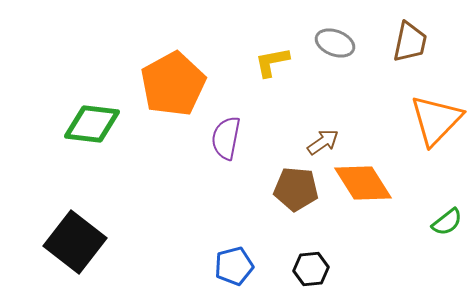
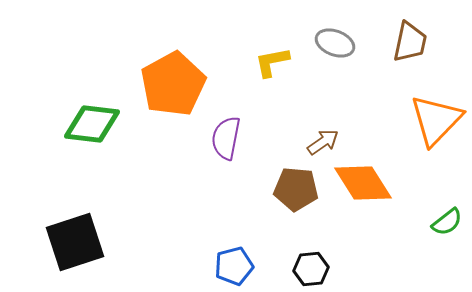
black square: rotated 34 degrees clockwise
